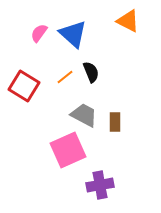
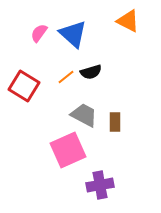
black semicircle: rotated 95 degrees clockwise
orange line: moved 1 px right
